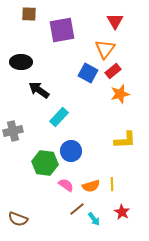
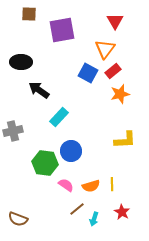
cyan arrow: rotated 56 degrees clockwise
